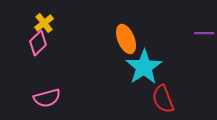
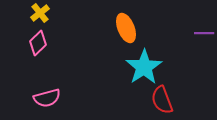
yellow cross: moved 4 px left, 10 px up
orange ellipse: moved 11 px up
red semicircle: moved 1 px left, 1 px down
